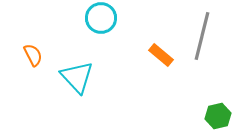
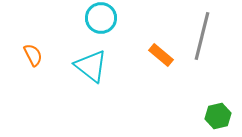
cyan triangle: moved 14 px right, 11 px up; rotated 9 degrees counterclockwise
